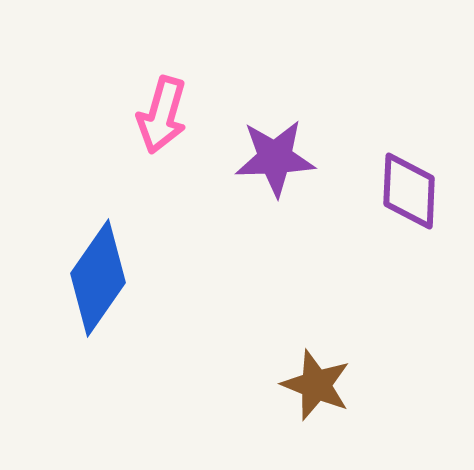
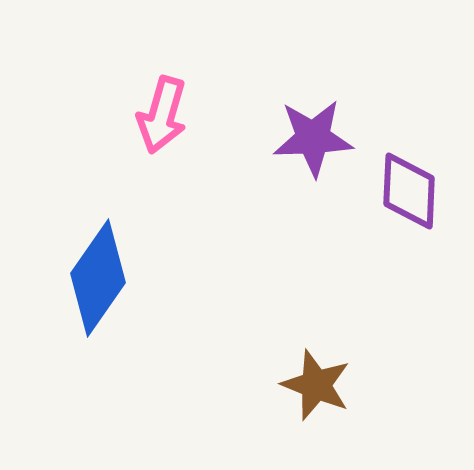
purple star: moved 38 px right, 20 px up
